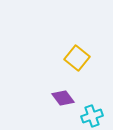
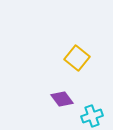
purple diamond: moved 1 px left, 1 px down
